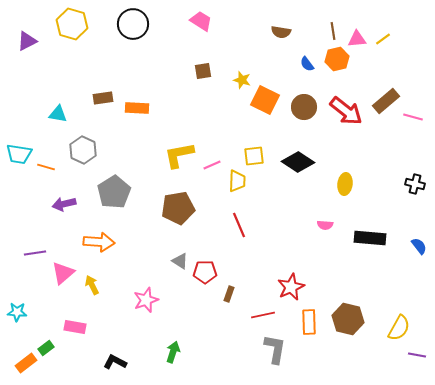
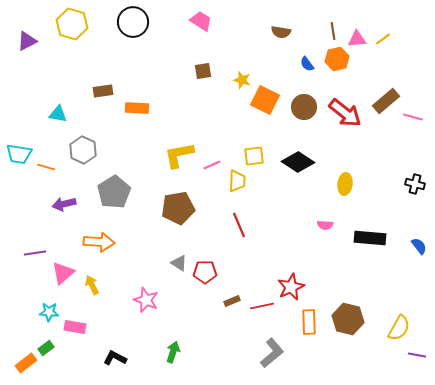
black circle at (133, 24): moved 2 px up
brown rectangle at (103, 98): moved 7 px up
red arrow at (346, 111): moved 1 px left, 2 px down
gray triangle at (180, 261): moved 1 px left, 2 px down
brown rectangle at (229, 294): moved 3 px right, 7 px down; rotated 49 degrees clockwise
pink star at (146, 300): rotated 30 degrees counterclockwise
cyan star at (17, 312): moved 32 px right
red line at (263, 315): moved 1 px left, 9 px up
gray L-shape at (275, 349): moved 3 px left, 4 px down; rotated 40 degrees clockwise
black L-shape at (115, 362): moved 4 px up
